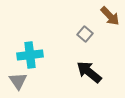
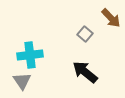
brown arrow: moved 1 px right, 2 px down
black arrow: moved 4 px left
gray triangle: moved 4 px right
